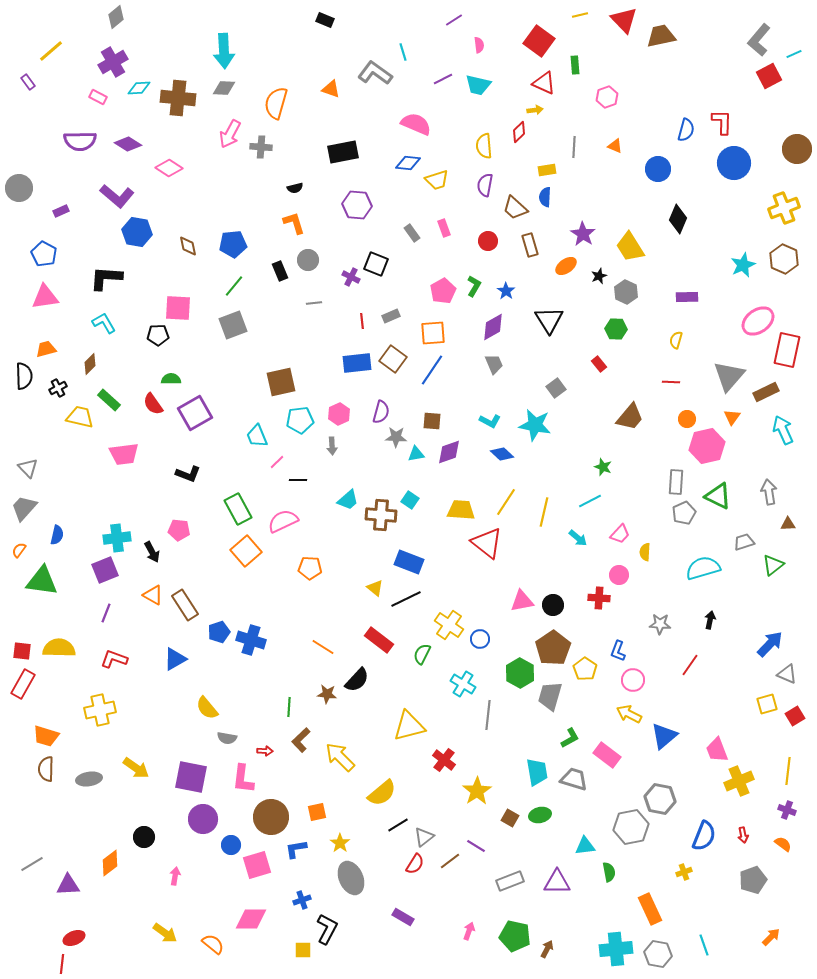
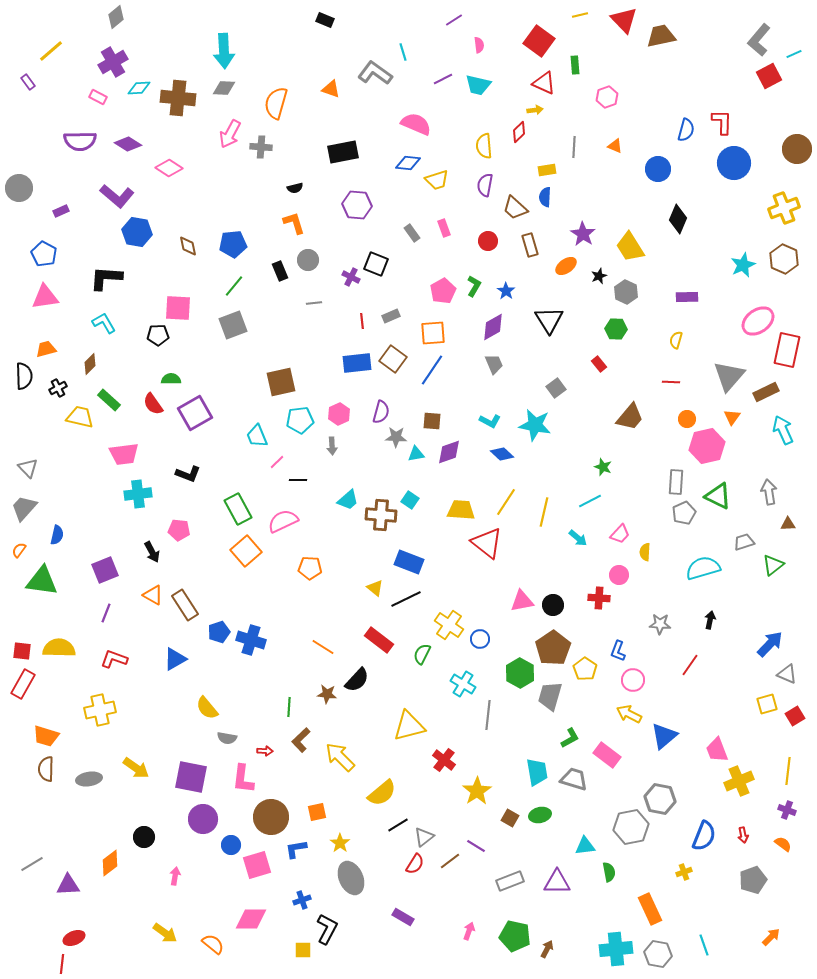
cyan cross at (117, 538): moved 21 px right, 44 px up
